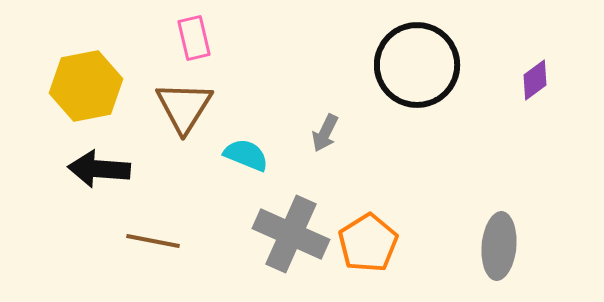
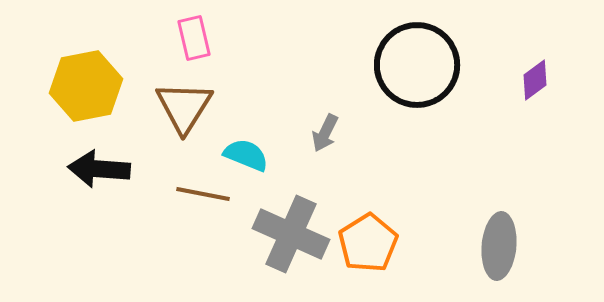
brown line: moved 50 px right, 47 px up
